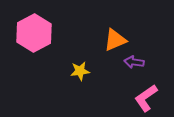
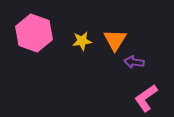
pink hexagon: rotated 12 degrees counterclockwise
orange triangle: rotated 35 degrees counterclockwise
yellow star: moved 2 px right, 30 px up
